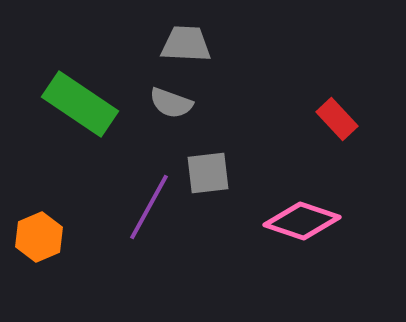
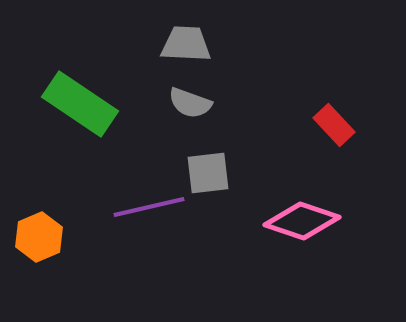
gray semicircle: moved 19 px right
red rectangle: moved 3 px left, 6 px down
purple line: rotated 48 degrees clockwise
